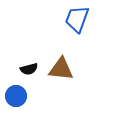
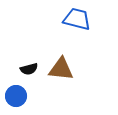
blue trapezoid: rotated 84 degrees clockwise
